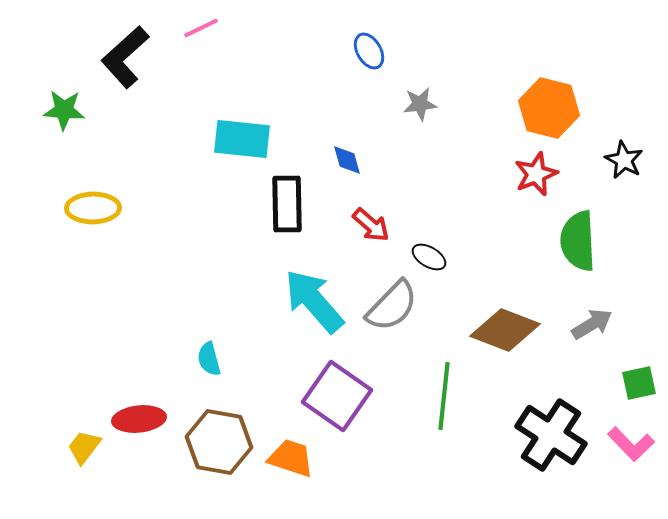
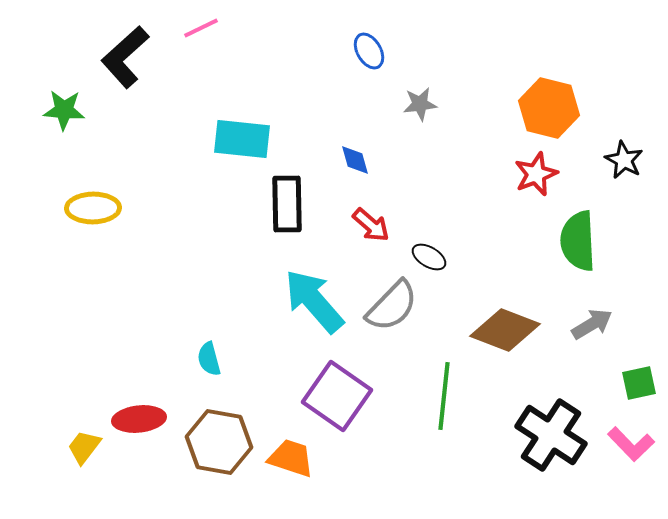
blue diamond: moved 8 px right
